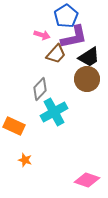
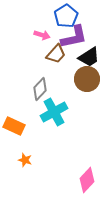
pink diamond: rotated 65 degrees counterclockwise
